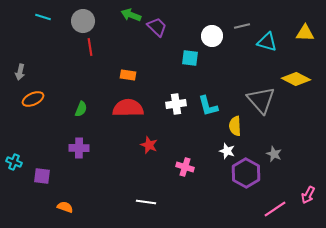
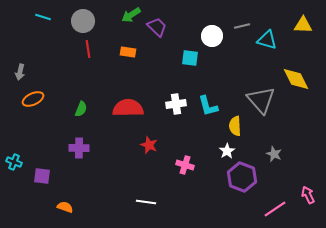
green arrow: rotated 54 degrees counterclockwise
yellow triangle: moved 2 px left, 8 px up
cyan triangle: moved 2 px up
red line: moved 2 px left, 2 px down
orange rectangle: moved 23 px up
yellow diamond: rotated 36 degrees clockwise
white star: rotated 21 degrees clockwise
pink cross: moved 2 px up
purple hexagon: moved 4 px left, 4 px down; rotated 8 degrees counterclockwise
pink arrow: rotated 126 degrees clockwise
